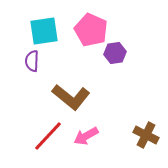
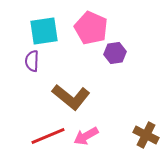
pink pentagon: moved 2 px up
red line: rotated 24 degrees clockwise
